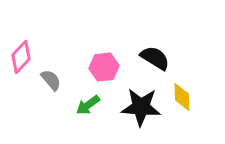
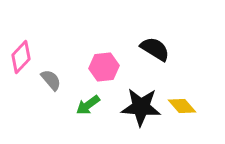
black semicircle: moved 9 px up
yellow diamond: moved 9 px down; rotated 40 degrees counterclockwise
